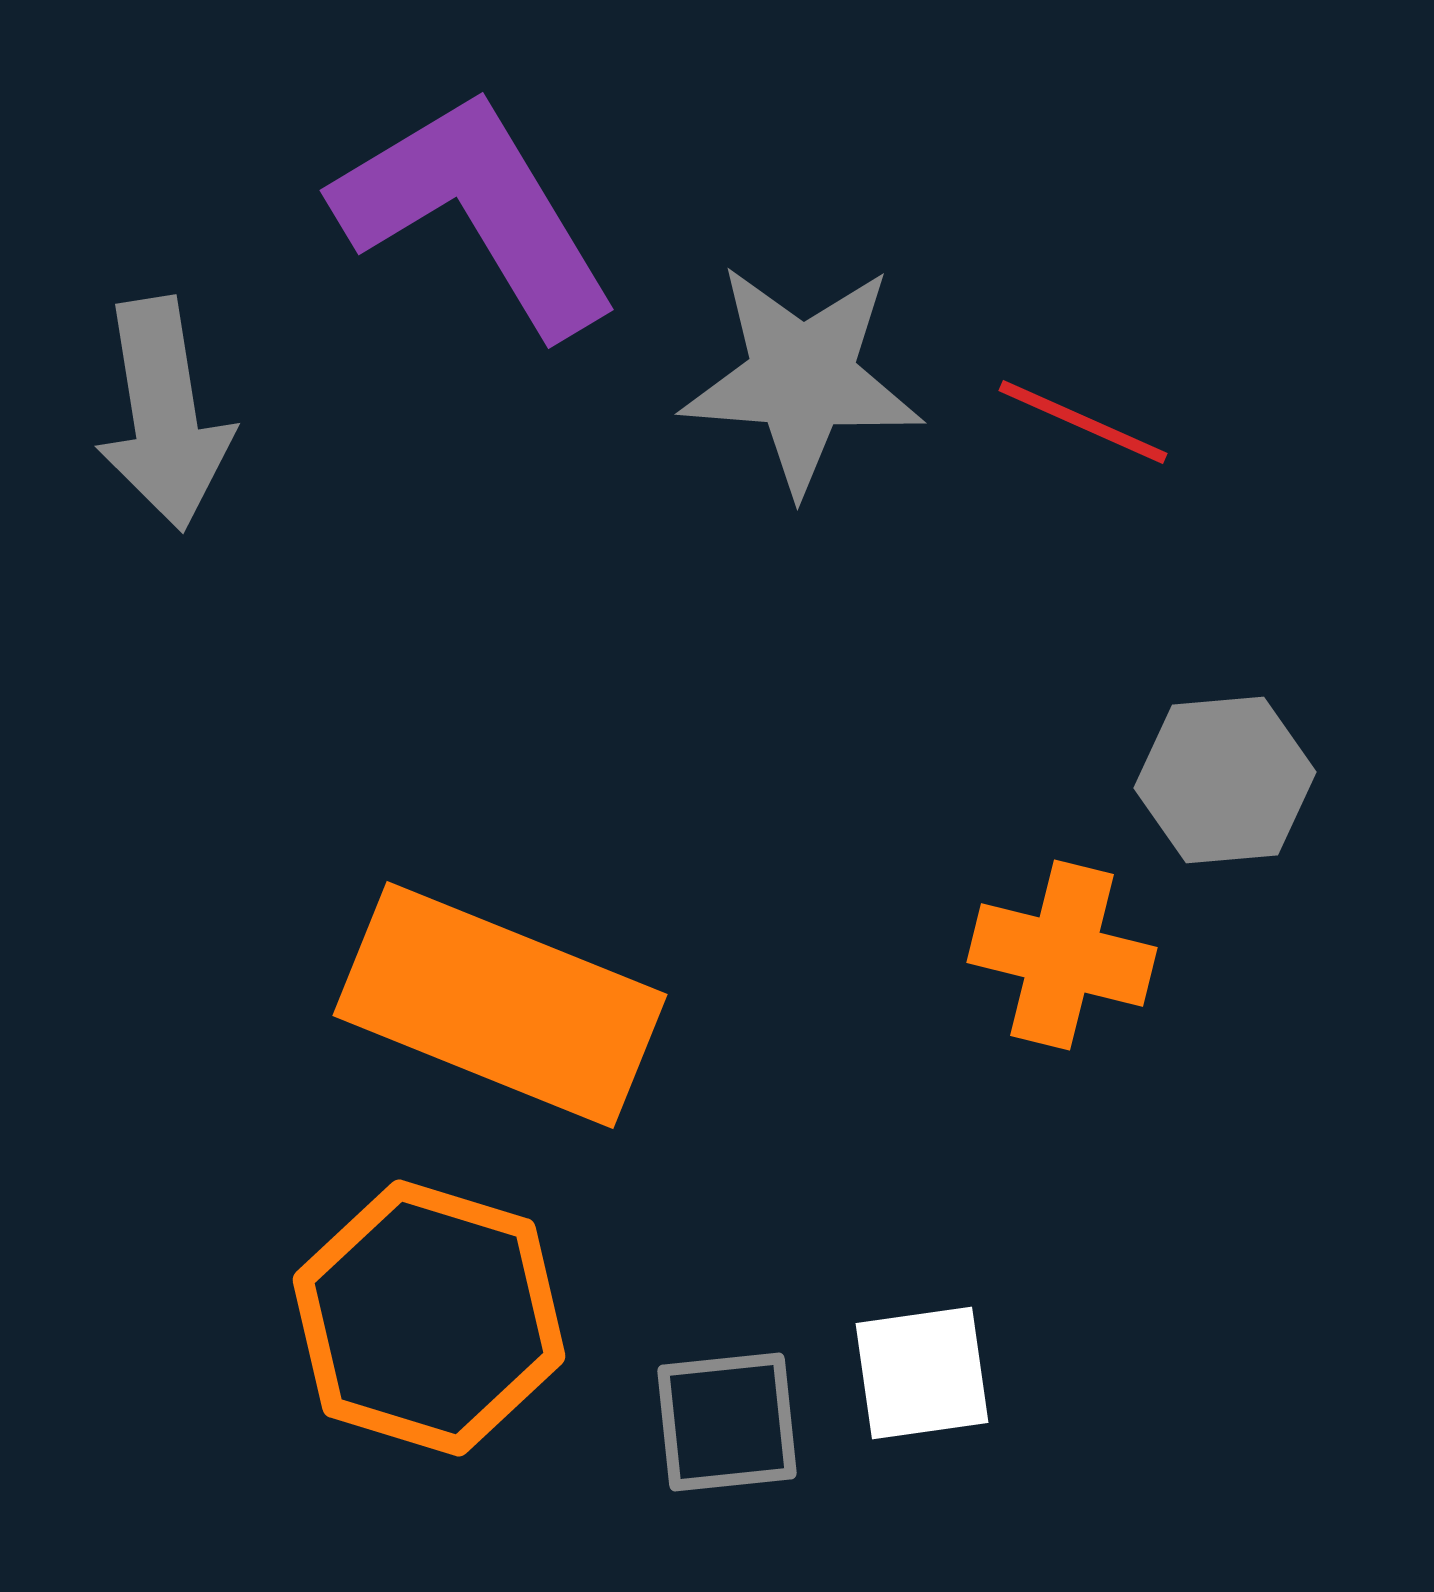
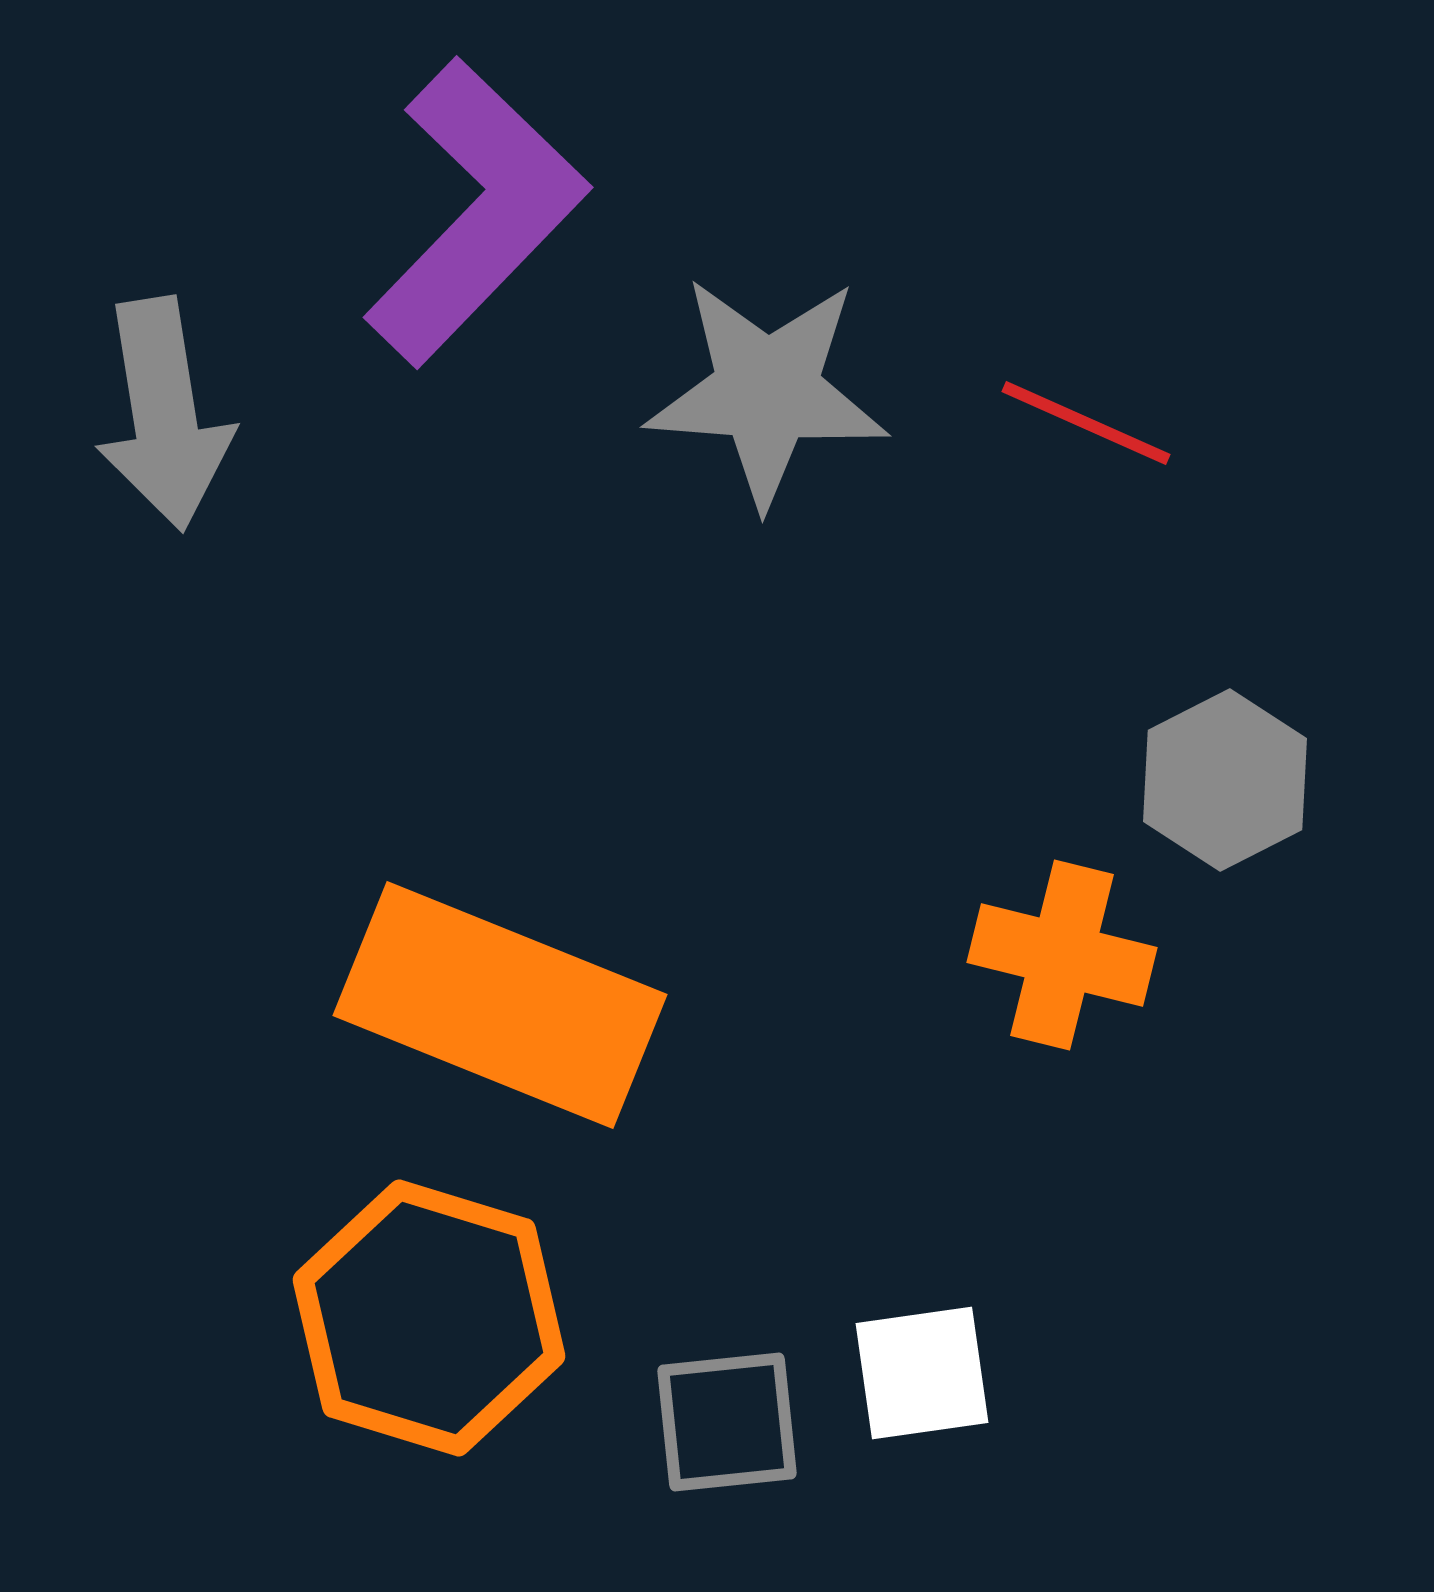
purple L-shape: rotated 75 degrees clockwise
gray star: moved 35 px left, 13 px down
red line: moved 3 px right, 1 px down
gray hexagon: rotated 22 degrees counterclockwise
